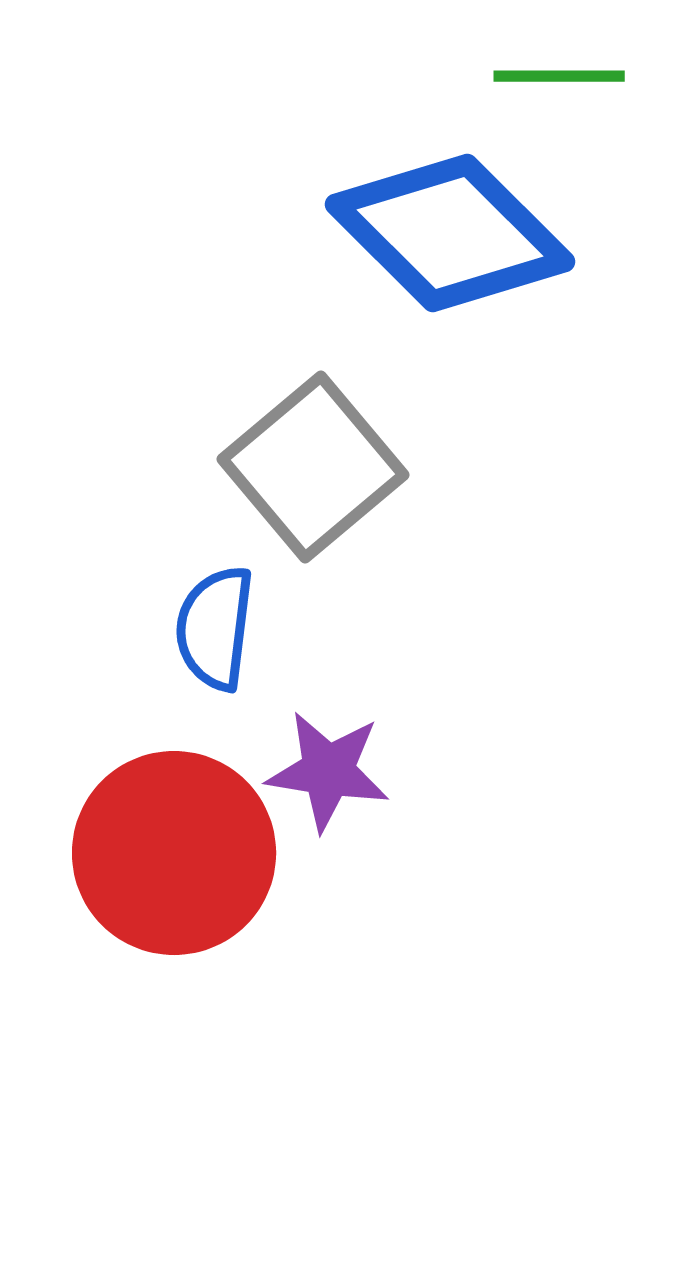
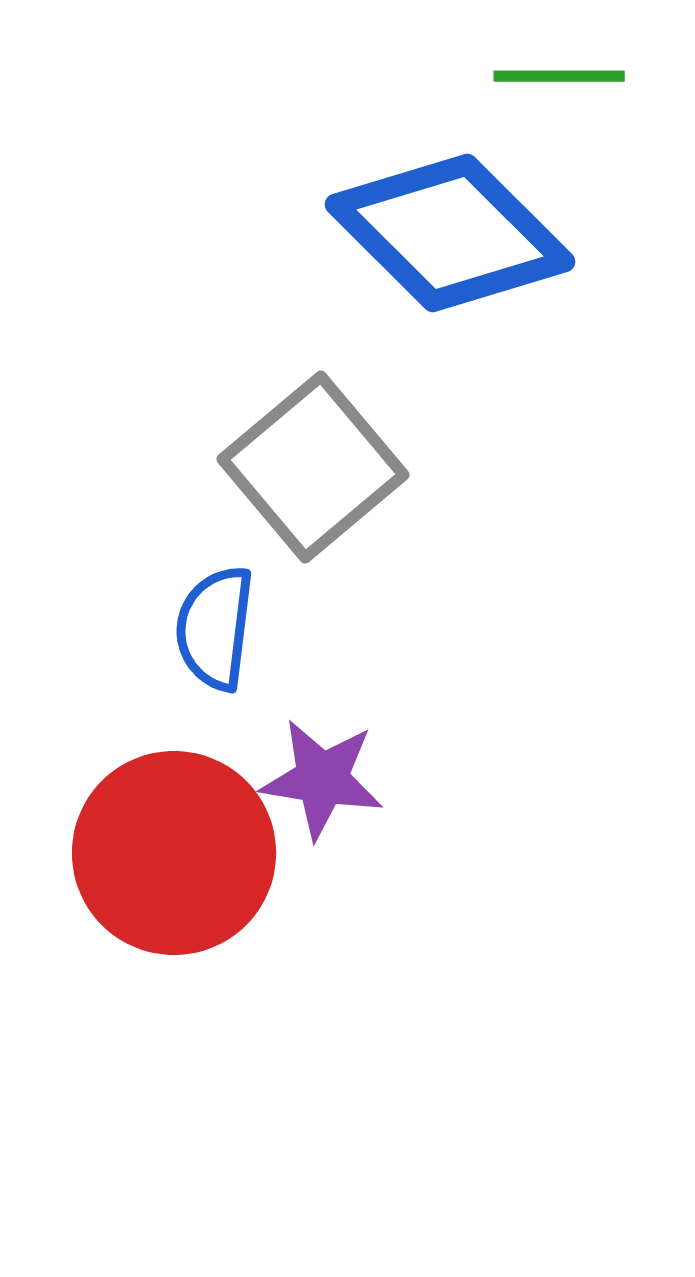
purple star: moved 6 px left, 8 px down
